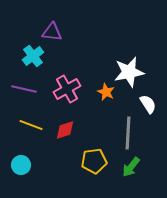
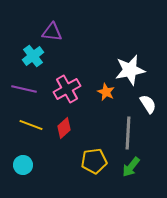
white star: moved 1 px right, 2 px up
red diamond: moved 1 px left, 2 px up; rotated 25 degrees counterclockwise
cyan circle: moved 2 px right
